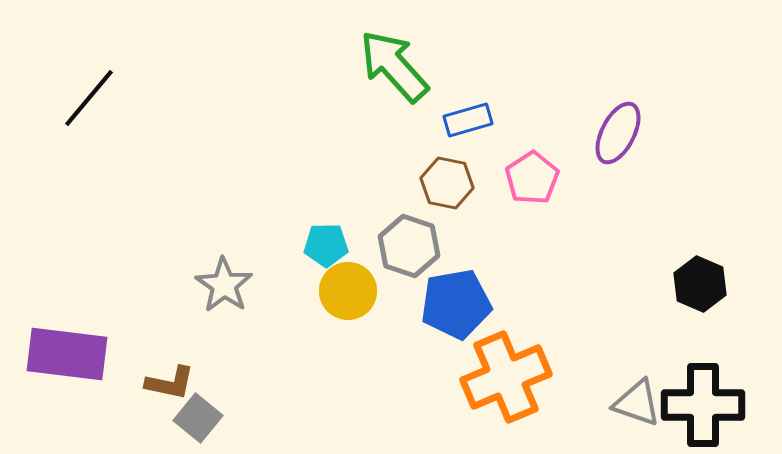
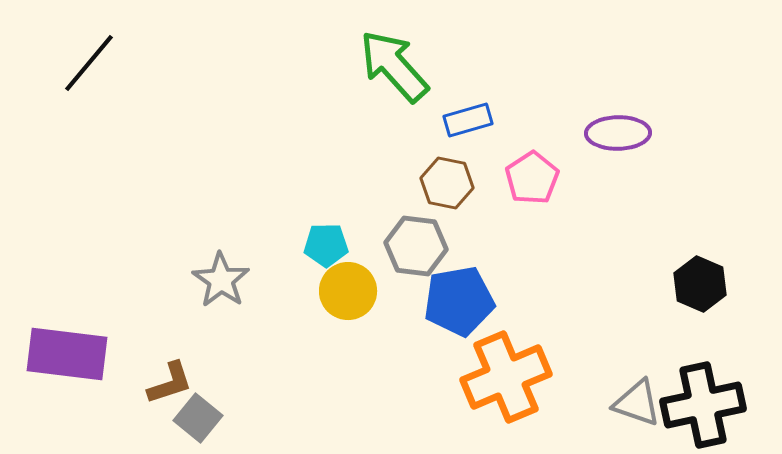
black line: moved 35 px up
purple ellipse: rotated 62 degrees clockwise
gray hexagon: moved 7 px right; rotated 12 degrees counterclockwise
gray star: moved 3 px left, 5 px up
blue pentagon: moved 3 px right, 3 px up
brown L-shape: rotated 30 degrees counterclockwise
black cross: rotated 12 degrees counterclockwise
